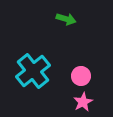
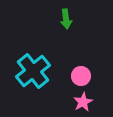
green arrow: rotated 66 degrees clockwise
